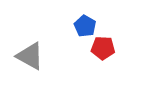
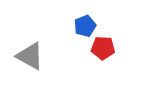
blue pentagon: rotated 20 degrees clockwise
